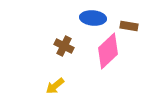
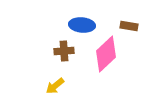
blue ellipse: moved 11 px left, 7 px down
brown cross: moved 5 px down; rotated 30 degrees counterclockwise
pink diamond: moved 2 px left, 3 px down
